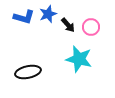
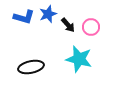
black ellipse: moved 3 px right, 5 px up
